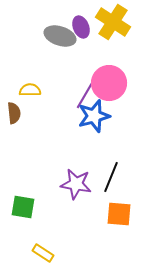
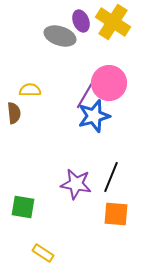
purple ellipse: moved 6 px up
orange square: moved 3 px left
